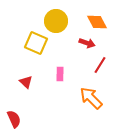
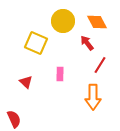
yellow circle: moved 7 px right
red arrow: rotated 147 degrees counterclockwise
orange arrow: moved 2 px right, 1 px up; rotated 135 degrees counterclockwise
